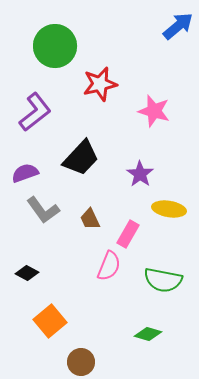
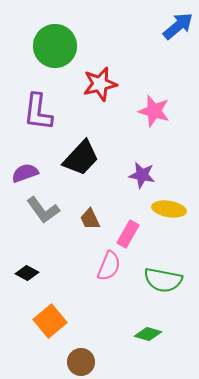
purple L-shape: moved 3 px right; rotated 135 degrees clockwise
purple star: moved 2 px right, 1 px down; rotated 24 degrees counterclockwise
